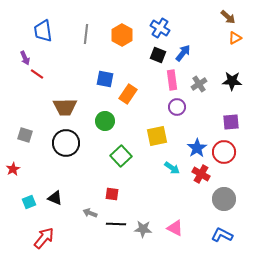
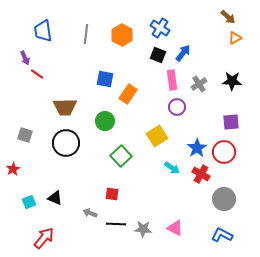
yellow square: rotated 20 degrees counterclockwise
